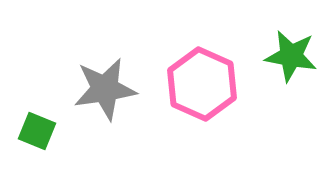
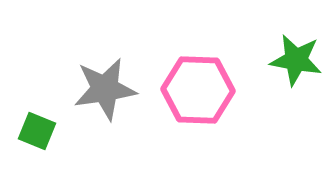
green star: moved 5 px right, 4 px down
pink hexagon: moved 4 px left, 6 px down; rotated 22 degrees counterclockwise
